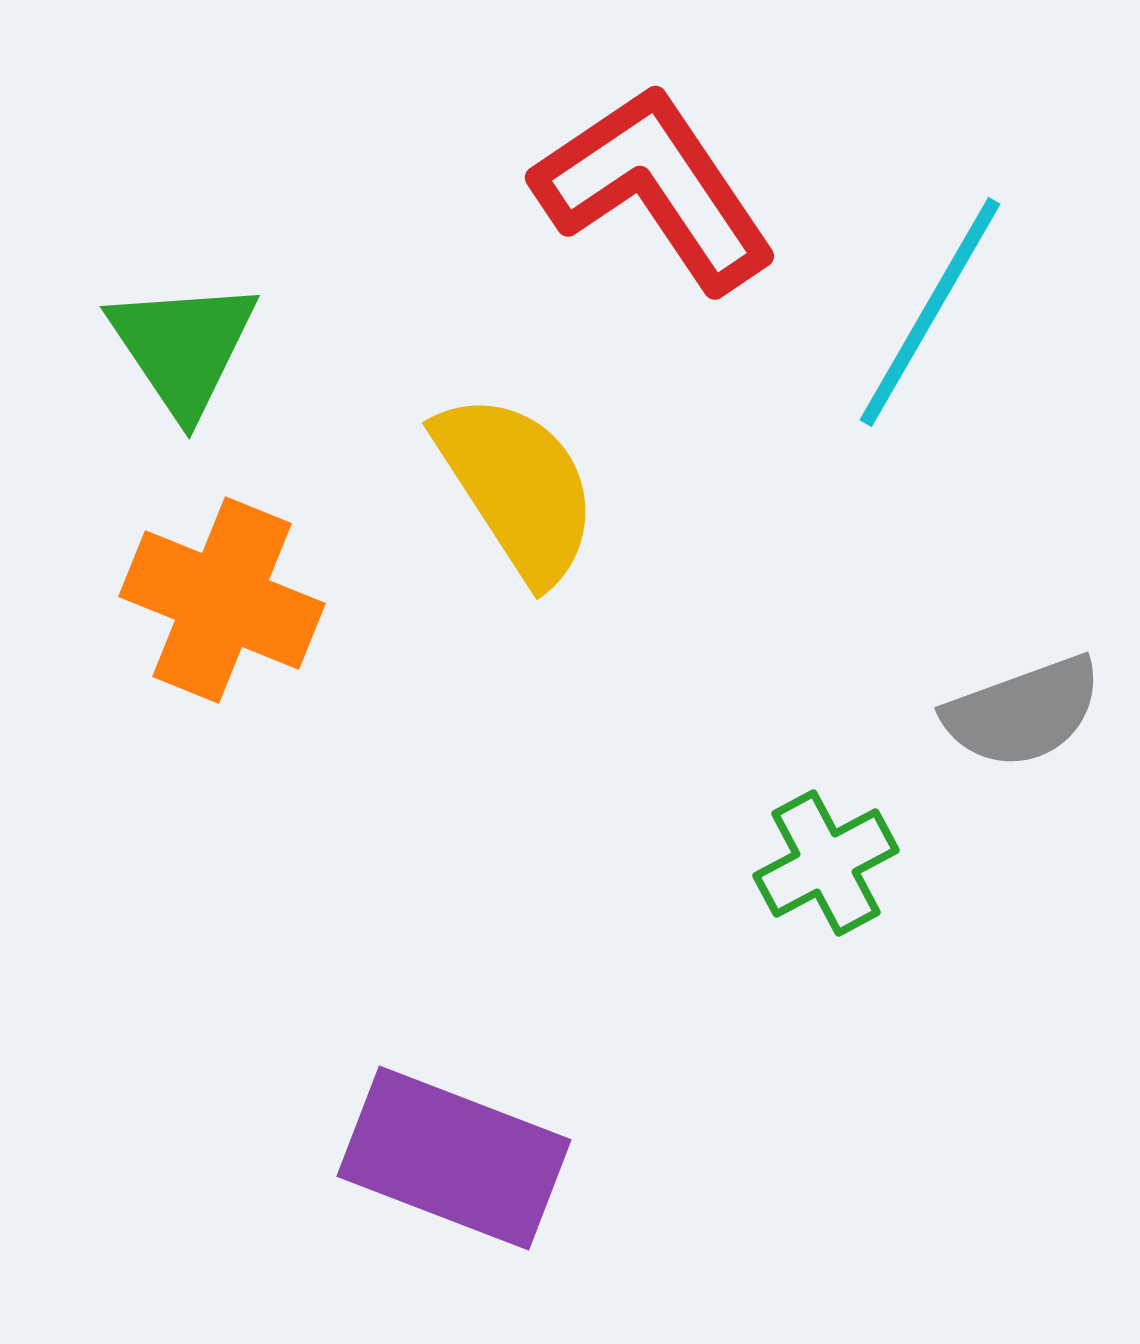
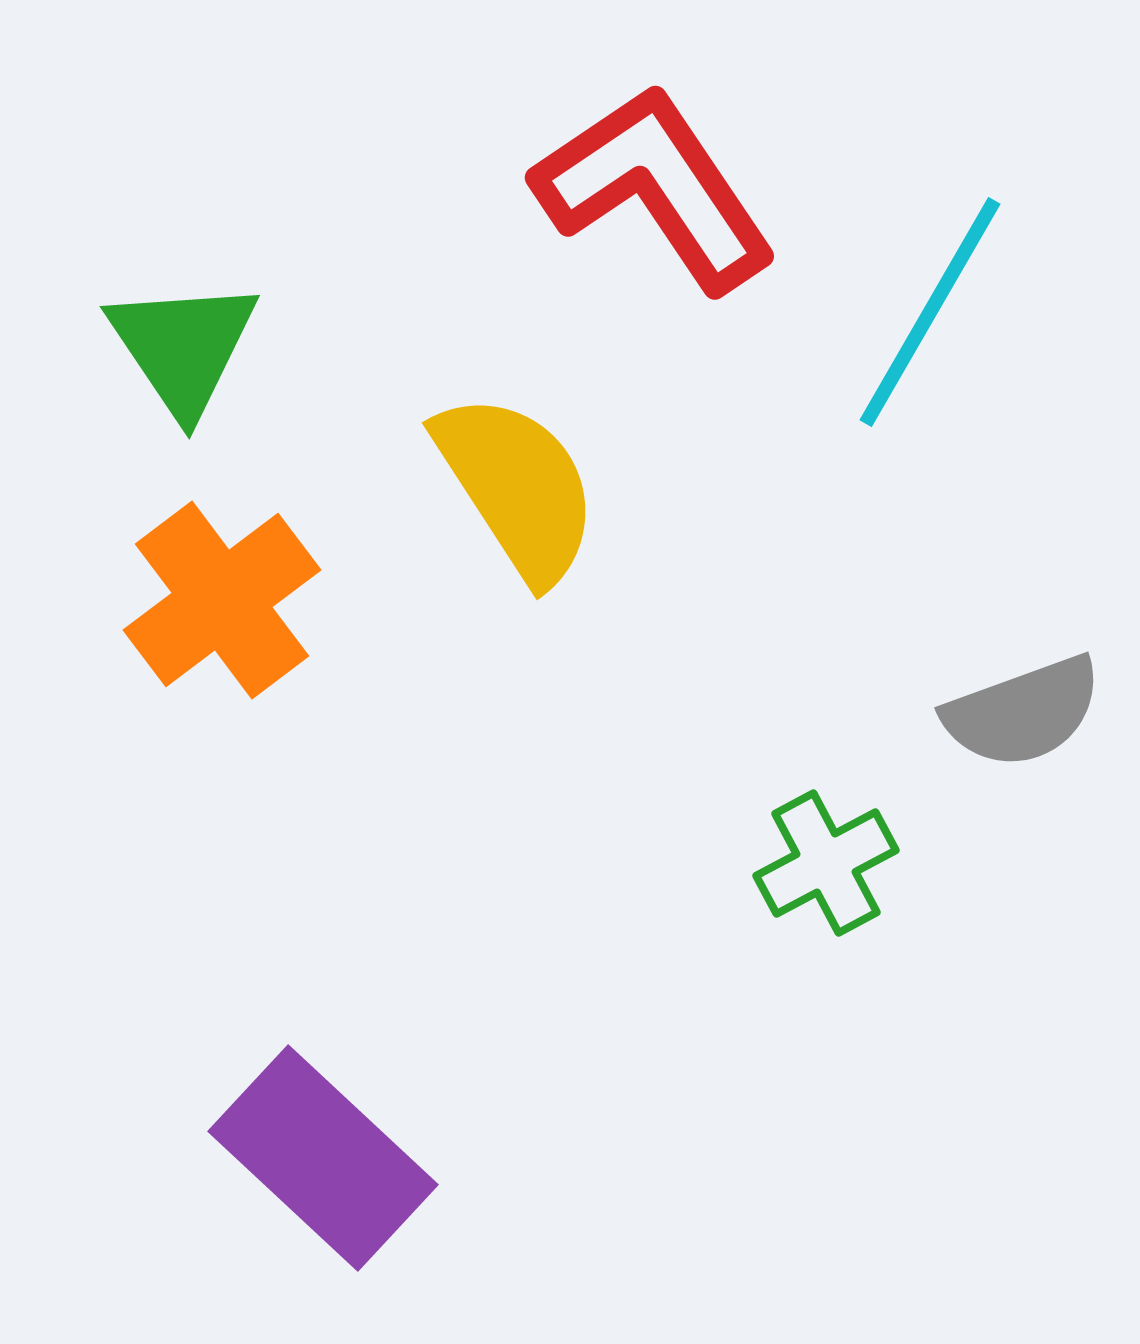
orange cross: rotated 31 degrees clockwise
purple rectangle: moved 131 px left; rotated 22 degrees clockwise
